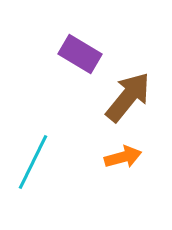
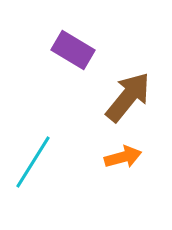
purple rectangle: moved 7 px left, 4 px up
cyan line: rotated 6 degrees clockwise
